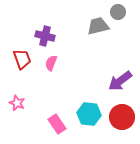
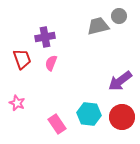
gray circle: moved 1 px right, 4 px down
purple cross: moved 1 px down; rotated 24 degrees counterclockwise
